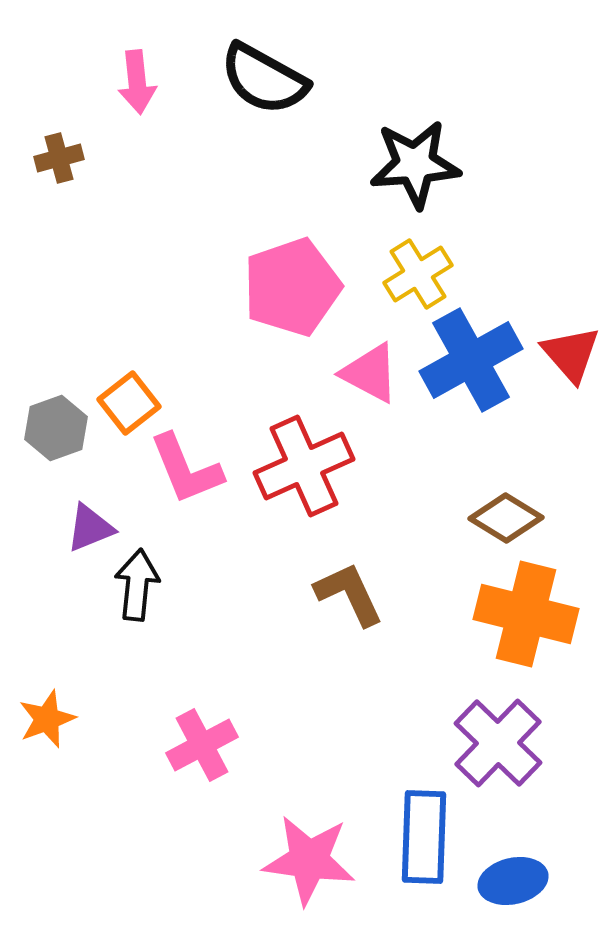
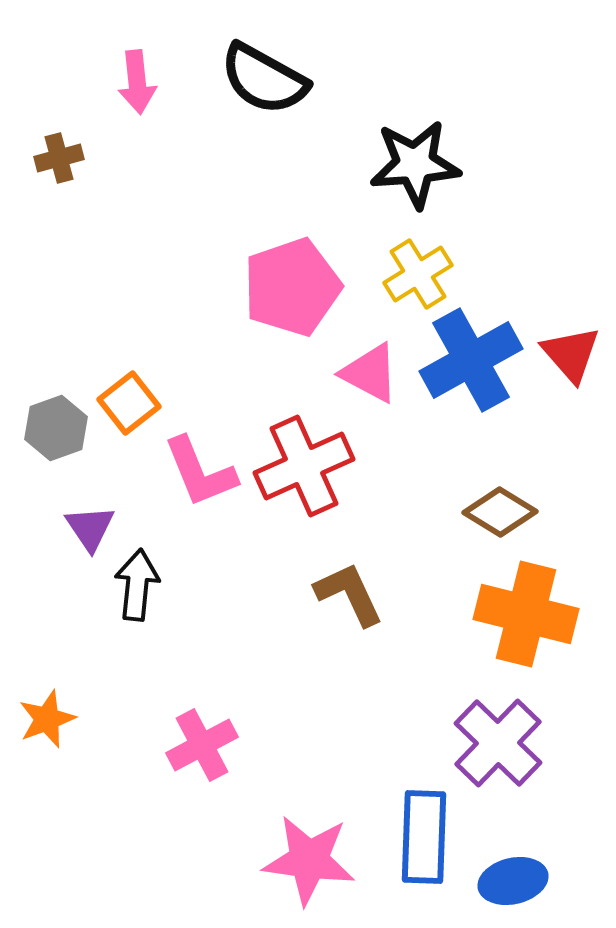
pink L-shape: moved 14 px right, 3 px down
brown diamond: moved 6 px left, 6 px up
purple triangle: rotated 42 degrees counterclockwise
